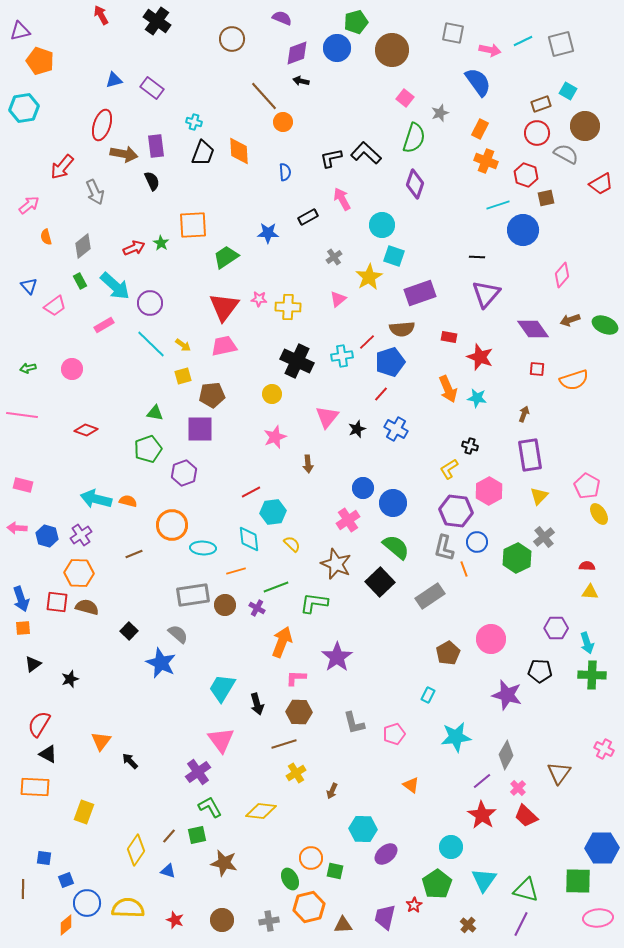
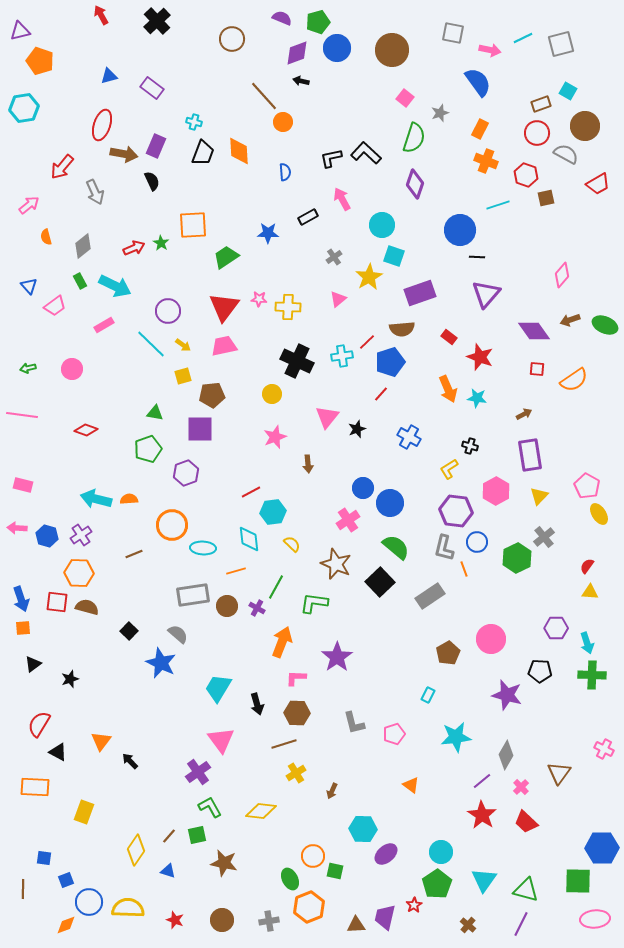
black cross at (157, 21): rotated 12 degrees clockwise
green pentagon at (356, 22): moved 38 px left
cyan line at (523, 41): moved 3 px up
blue triangle at (114, 80): moved 5 px left, 4 px up
purple rectangle at (156, 146): rotated 30 degrees clockwise
red trapezoid at (601, 184): moved 3 px left
blue circle at (523, 230): moved 63 px left
cyan arrow at (115, 286): rotated 16 degrees counterclockwise
purple circle at (150, 303): moved 18 px right, 8 px down
purple diamond at (533, 329): moved 1 px right, 2 px down
red rectangle at (449, 337): rotated 28 degrees clockwise
orange semicircle at (574, 380): rotated 16 degrees counterclockwise
brown arrow at (524, 414): rotated 42 degrees clockwise
blue cross at (396, 429): moved 13 px right, 8 px down
purple hexagon at (184, 473): moved 2 px right
pink hexagon at (489, 491): moved 7 px right
orange semicircle at (128, 501): moved 1 px right, 2 px up; rotated 18 degrees counterclockwise
blue circle at (393, 503): moved 3 px left
red semicircle at (587, 566): rotated 56 degrees counterclockwise
green line at (276, 587): rotated 40 degrees counterclockwise
brown circle at (225, 605): moved 2 px right, 1 px down
cyan trapezoid at (222, 688): moved 4 px left
brown hexagon at (299, 712): moved 2 px left, 1 px down
black triangle at (48, 754): moved 10 px right, 2 px up
pink cross at (518, 788): moved 3 px right, 1 px up
red trapezoid at (526, 816): moved 6 px down
cyan circle at (451, 847): moved 10 px left, 5 px down
orange circle at (311, 858): moved 2 px right, 2 px up
blue circle at (87, 903): moved 2 px right, 1 px up
orange hexagon at (309, 907): rotated 8 degrees counterclockwise
pink ellipse at (598, 918): moved 3 px left, 1 px down
orange diamond at (66, 925): rotated 20 degrees clockwise
brown triangle at (343, 925): moved 13 px right
